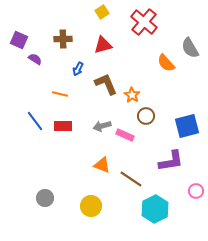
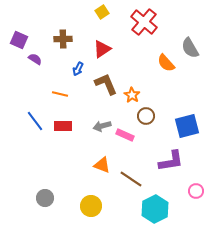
red triangle: moved 1 px left, 4 px down; rotated 18 degrees counterclockwise
